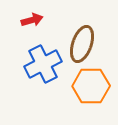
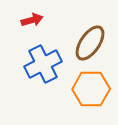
brown ellipse: moved 8 px right, 1 px up; rotated 15 degrees clockwise
orange hexagon: moved 3 px down
